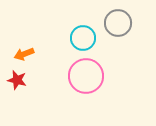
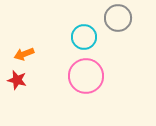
gray circle: moved 5 px up
cyan circle: moved 1 px right, 1 px up
